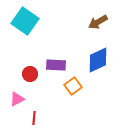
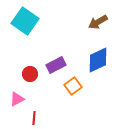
purple rectangle: rotated 30 degrees counterclockwise
